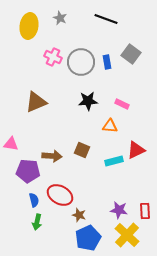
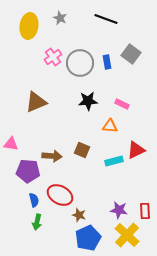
pink cross: rotated 30 degrees clockwise
gray circle: moved 1 px left, 1 px down
